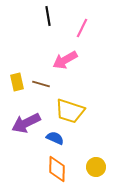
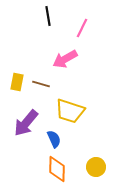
pink arrow: moved 1 px up
yellow rectangle: rotated 24 degrees clockwise
purple arrow: rotated 24 degrees counterclockwise
blue semicircle: moved 1 px left, 1 px down; rotated 42 degrees clockwise
